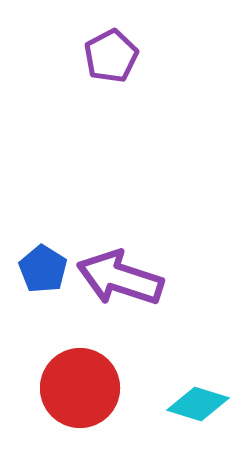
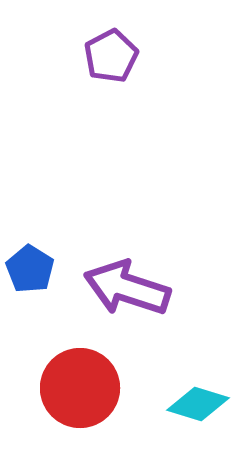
blue pentagon: moved 13 px left
purple arrow: moved 7 px right, 10 px down
